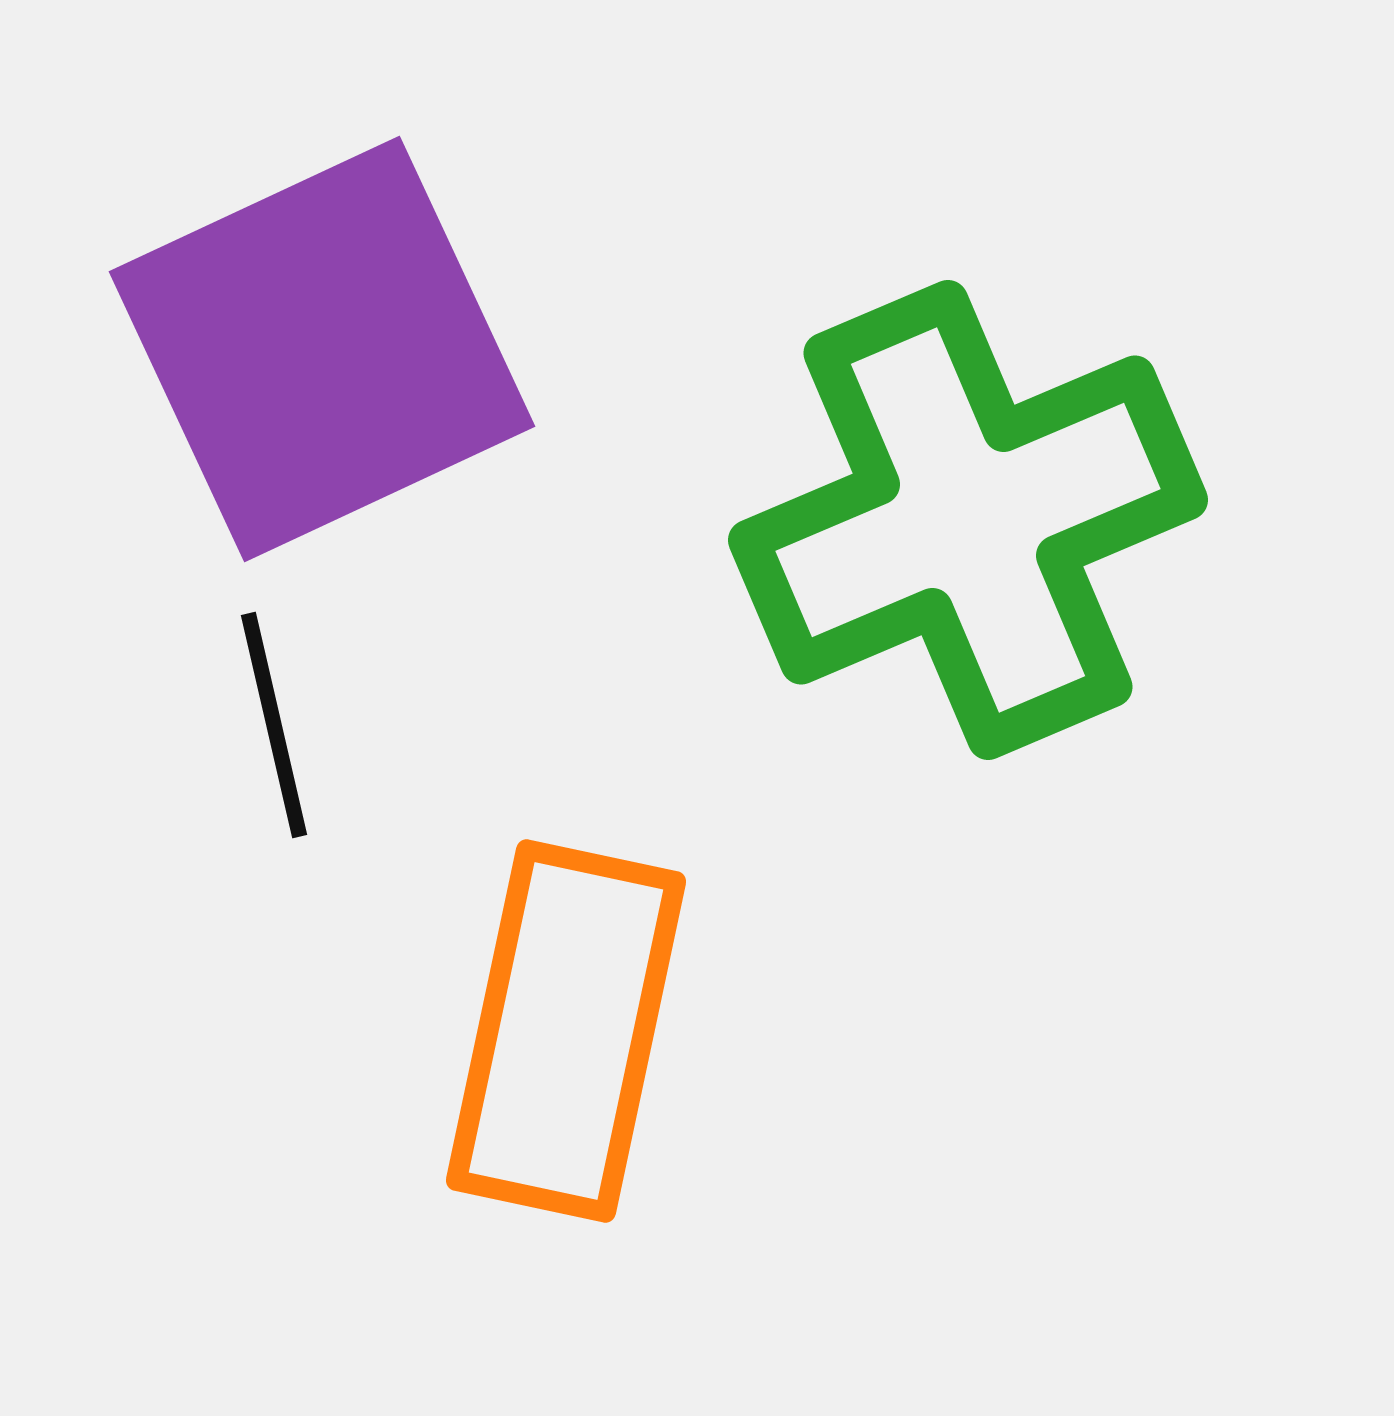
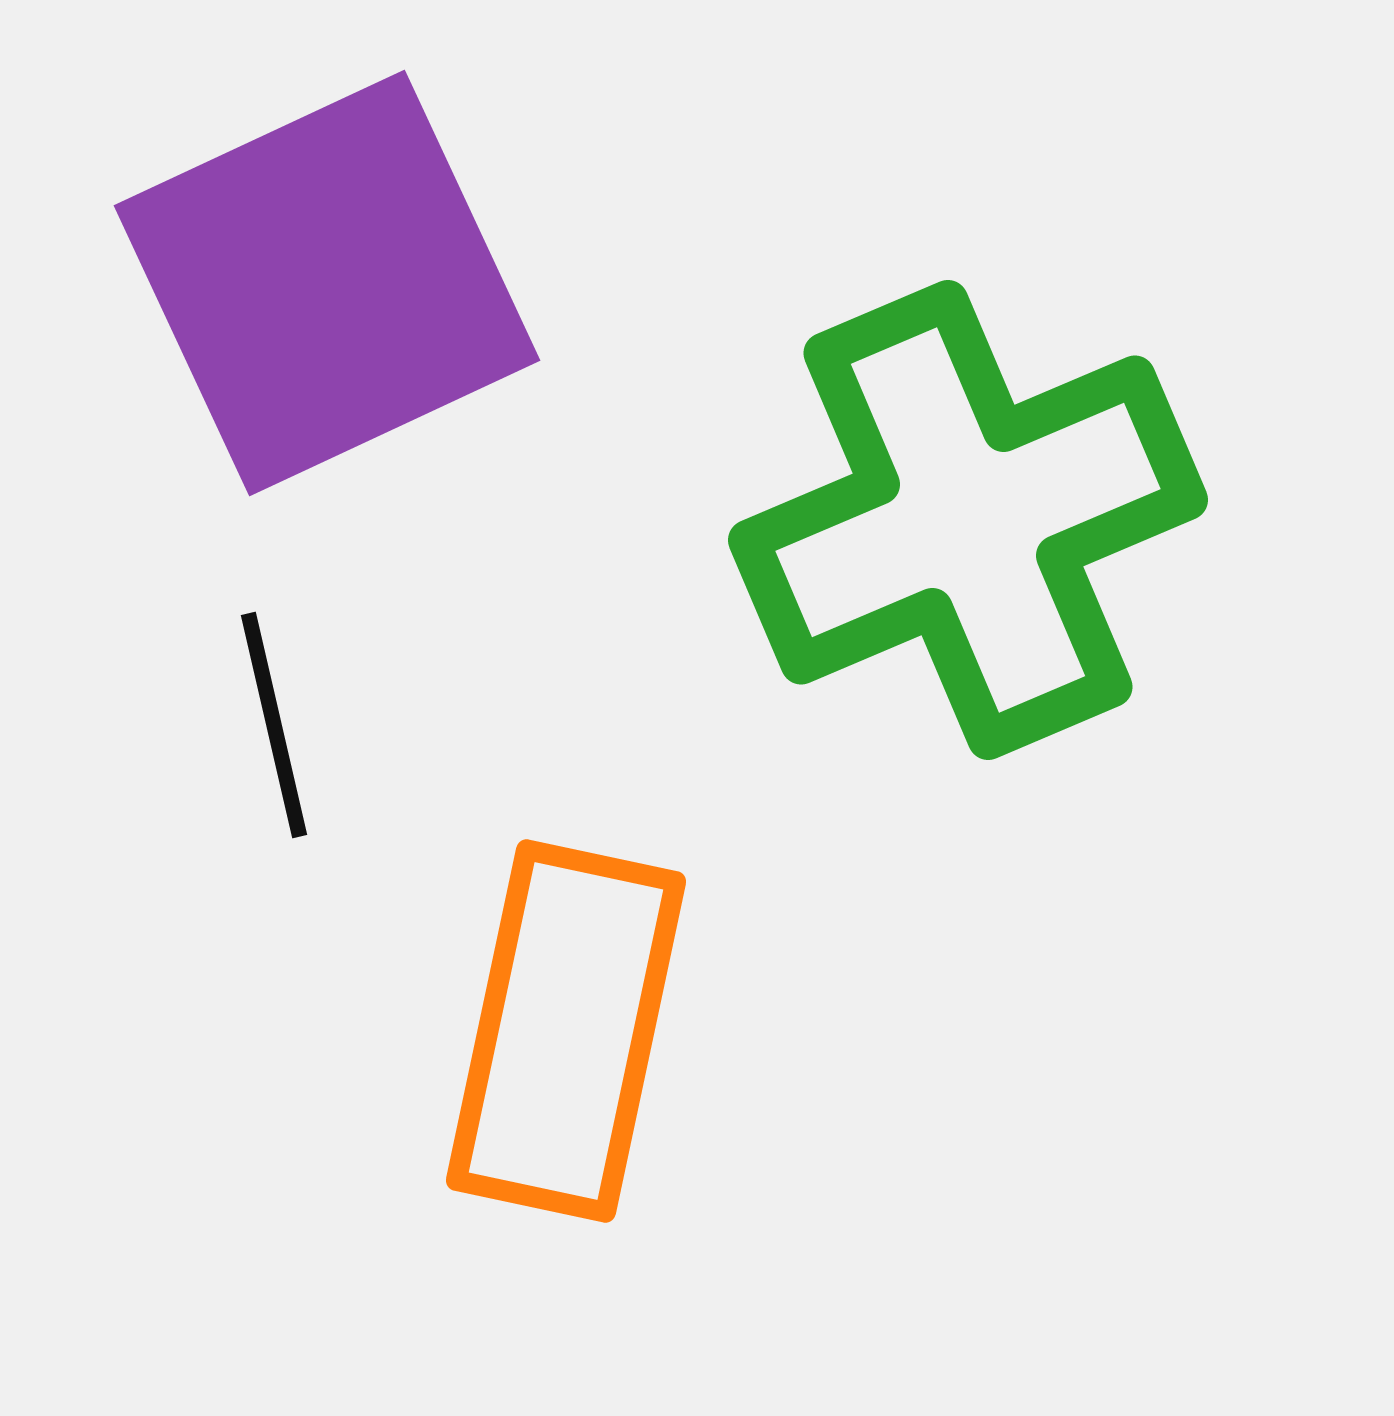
purple square: moved 5 px right, 66 px up
